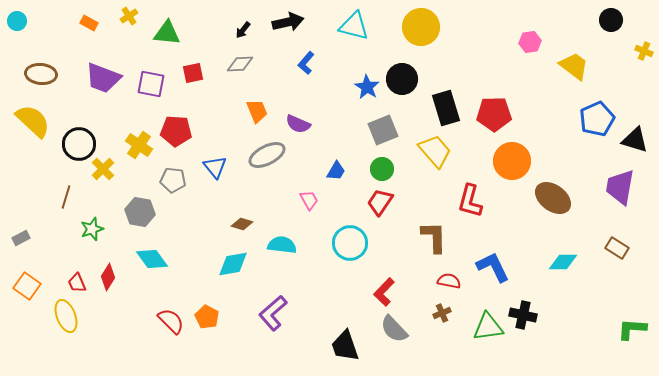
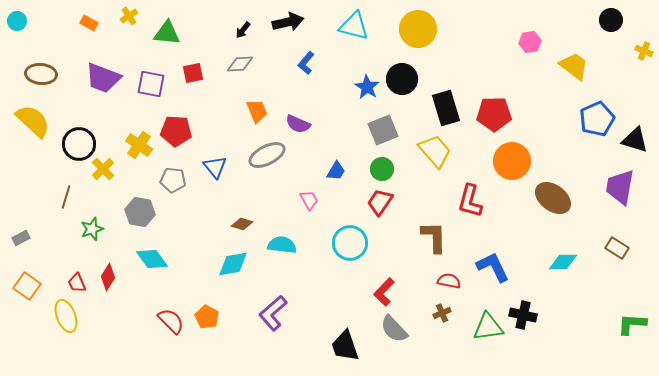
yellow circle at (421, 27): moved 3 px left, 2 px down
green L-shape at (632, 329): moved 5 px up
